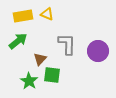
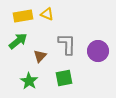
brown triangle: moved 3 px up
green square: moved 12 px right, 3 px down; rotated 18 degrees counterclockwise
